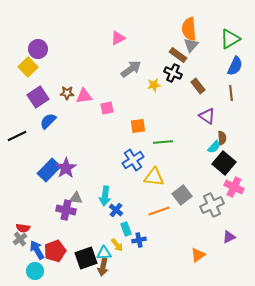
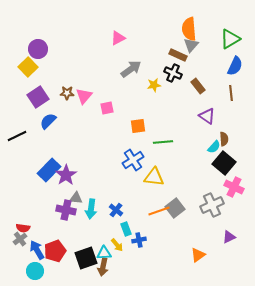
brown rectangle at (178, 55): rotated 12 degrees counterclockwise
pink triangle at (84, 96): rotated 42 degrees counterclockwise
brown semicircle at (222, 138): moved 2 px right, 1 px down
purple star at (66, 168): moved 7 px down
gray square at (182, 195): moved 7 px left, 13 px down
cyan arrow at (105, 196): moved 14 px left, 13 px down
